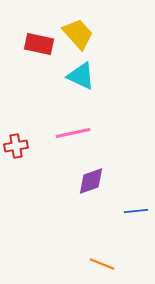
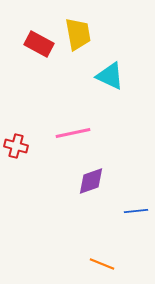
yellow trapezoid: rotated 32 degrees clockwise
red rectangle: rotated 16 degrees clockwise
cyan triangle: moved 29 px right
red cross: rotated 25 degrees clockwise
